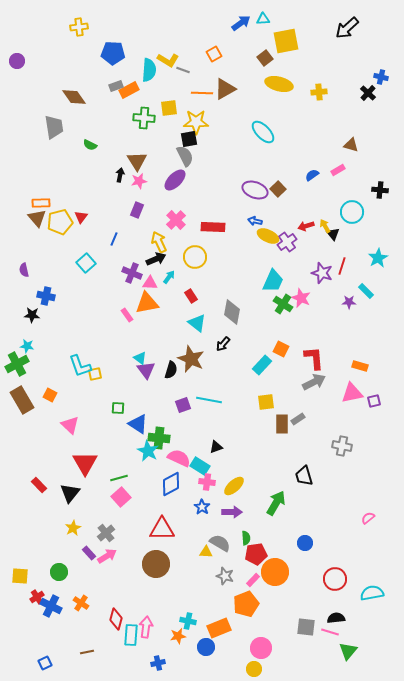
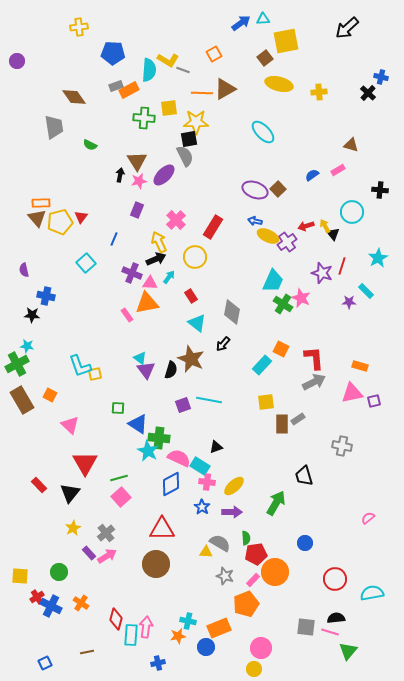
purple ellipse at (175, 180): moved 11 px left, 5 px up
red rectangle at (213, 227): rotated 60 degrees counterclockwise
